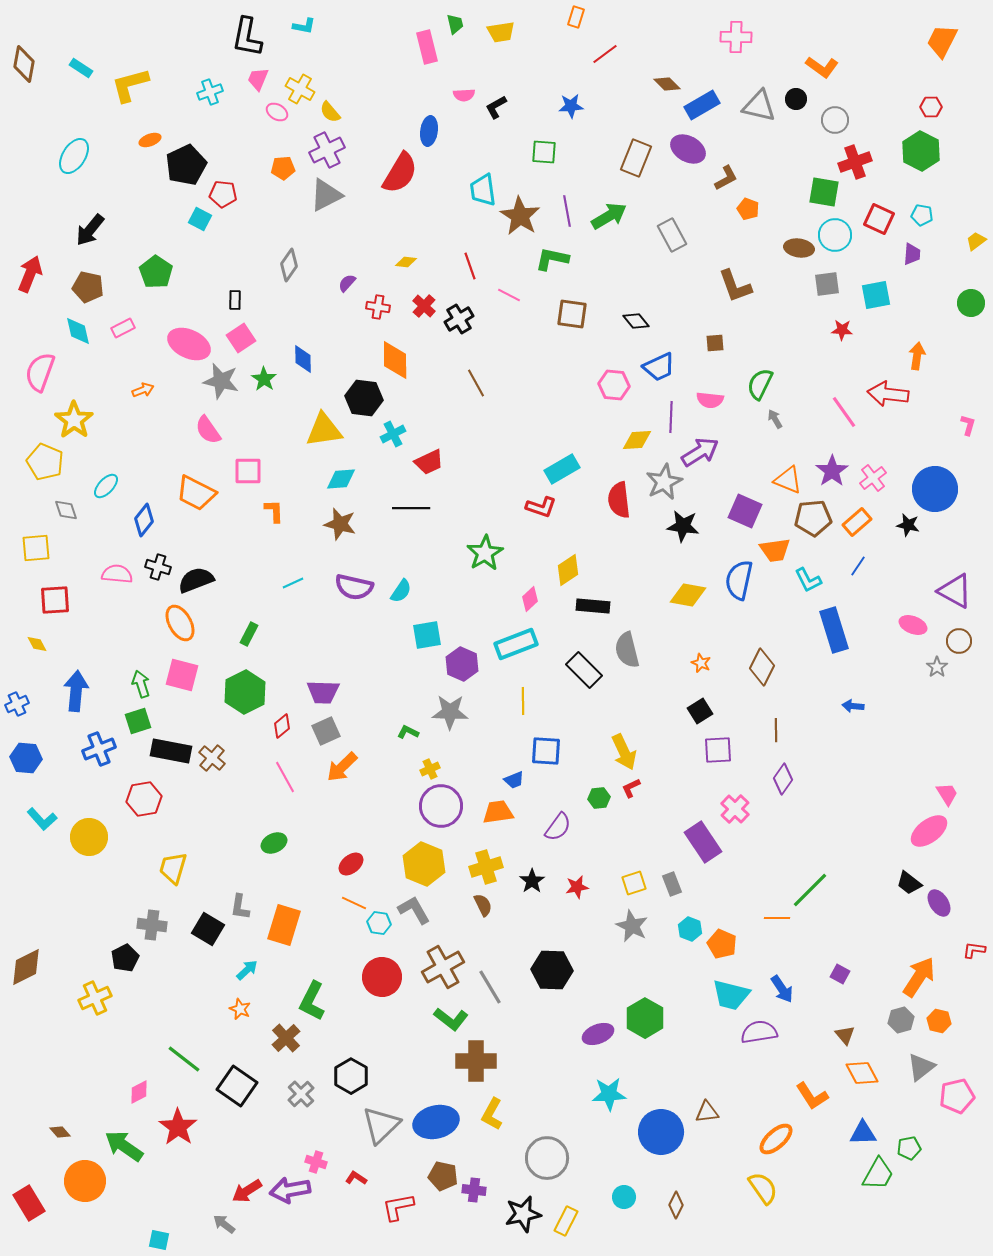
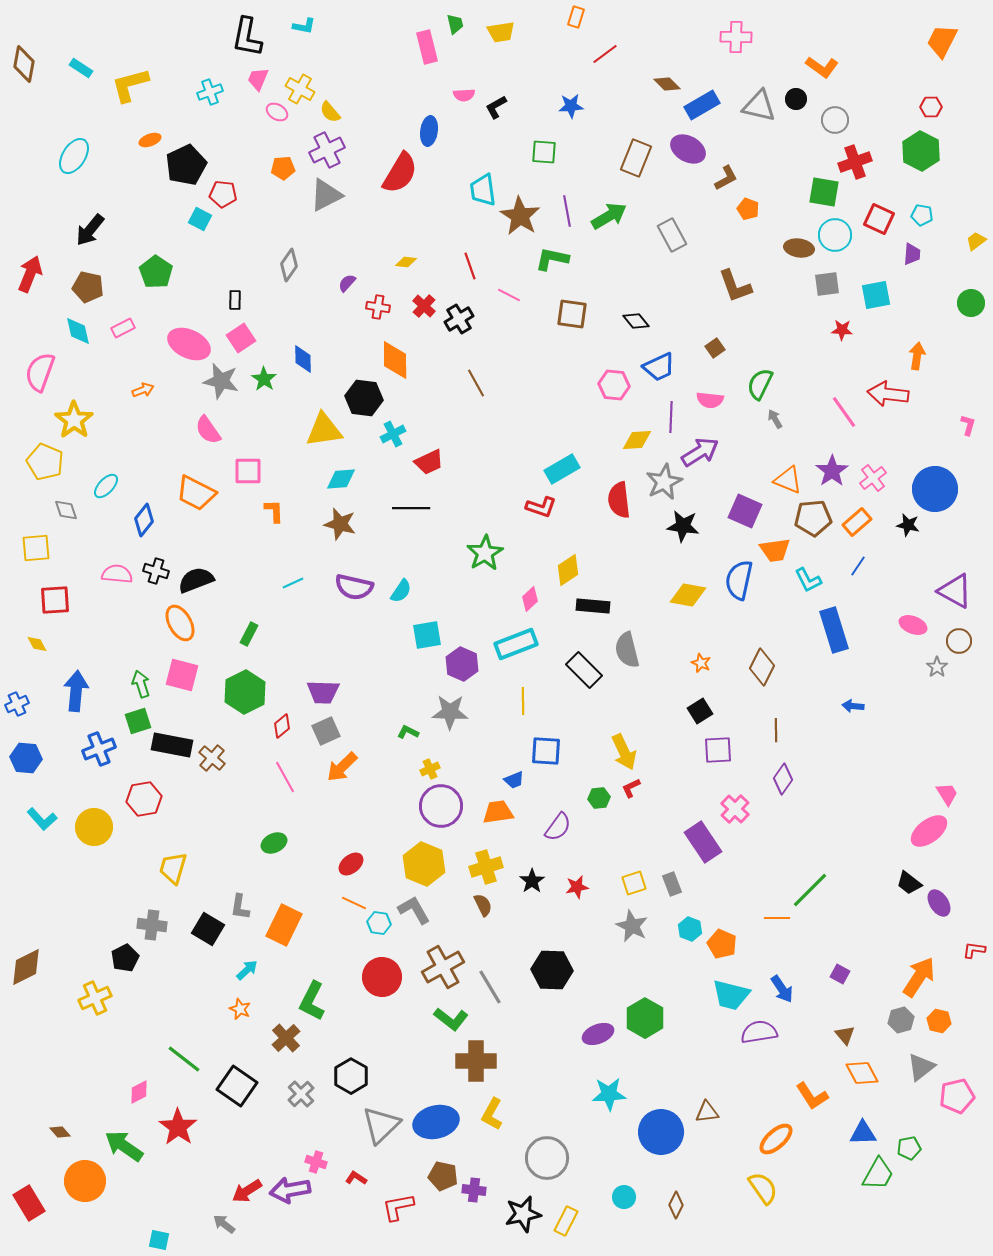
brown square at (715, 343): moved 5 px down; rotated 30 degrees counterclockwise
black cross at (158, 567): moved 2 px left, 4 px down
black rectangle at (171, 751): moved 1 px right, 6 px up
yellow circle at (89, 837): moved 5 px right, 10 px up
orange rectangle at (284, 925): rotated 9 degrees clockwise
